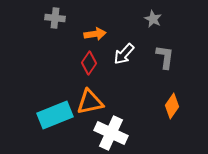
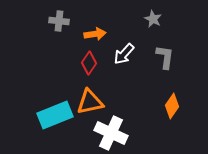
gray cross: moved 4 px right, 3 px down
